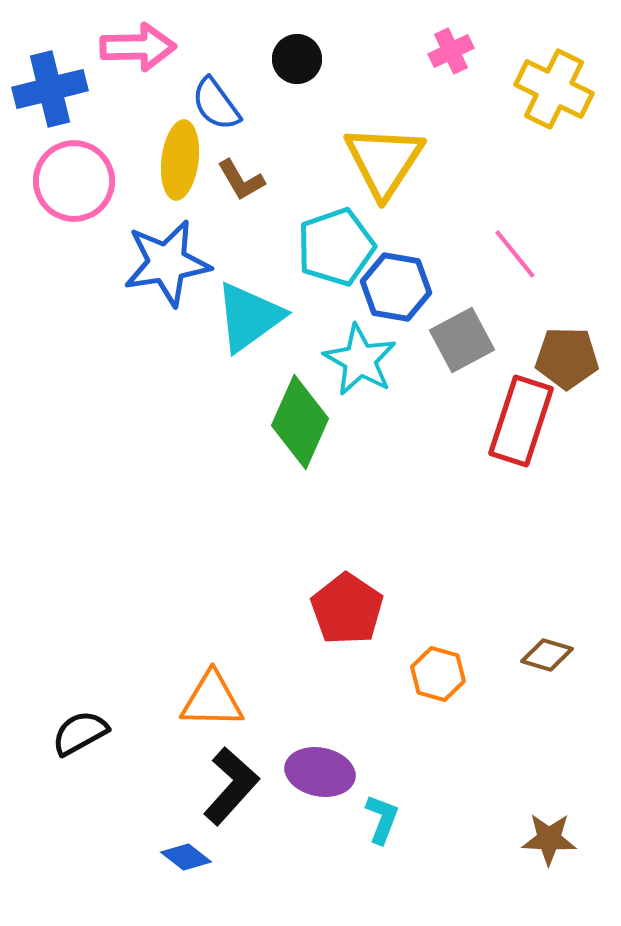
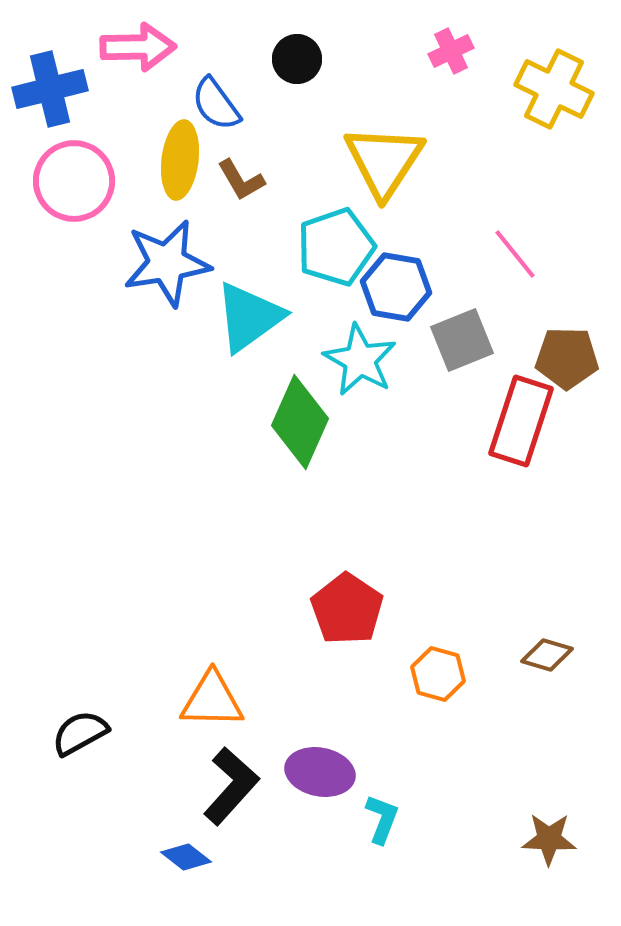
gray square: rotated 6 degrees clockwise
